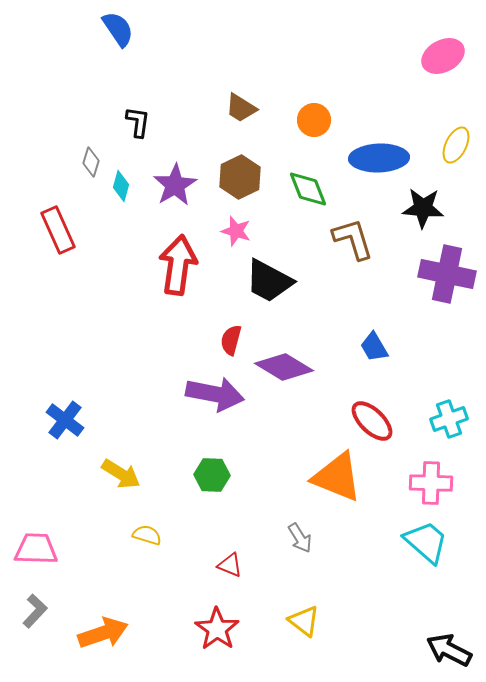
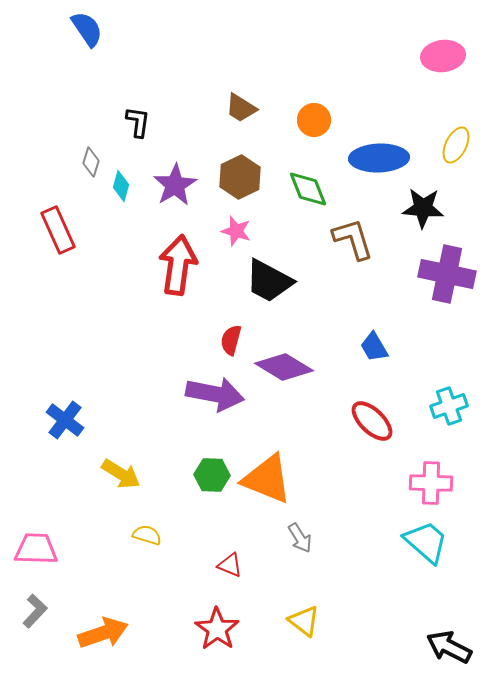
blue semicircle: moved 31 px left
pink ellipse: rotated 21 degrees clockwise
cyan cross: moved 13 px up
orange triangle: moved 70 px left, 2 px down
black arrow: moved 3 px up
